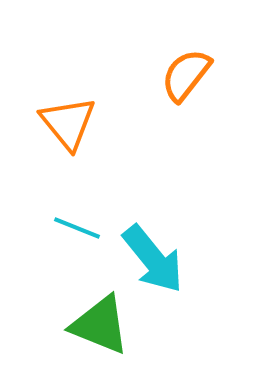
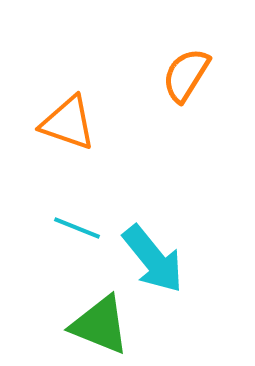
orange semicircle: rotated 6 degrees counterclockwise
orange triangle: rotated 32 degrees counterclockwise
